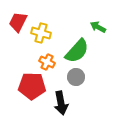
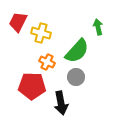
green arrow: rotated 49 degrees clockwise
